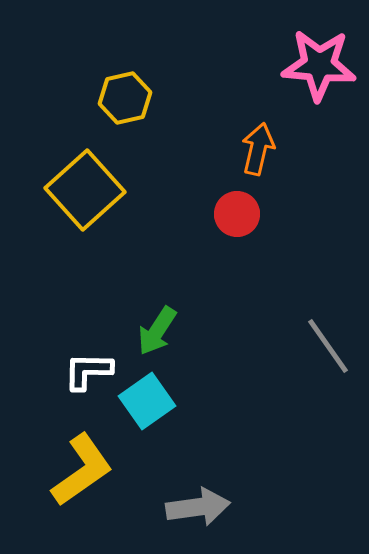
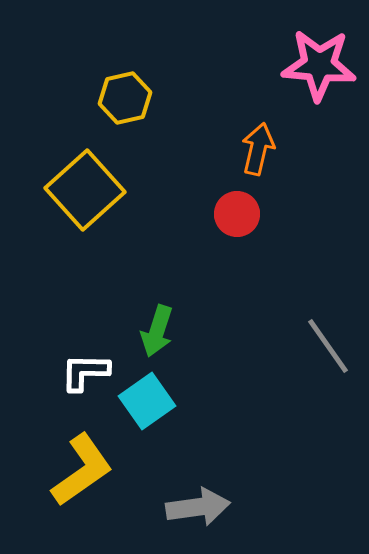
green arrow: rotated 15 degrees counterclockwise
white L-shape: moved 3 px left, 1 px down
